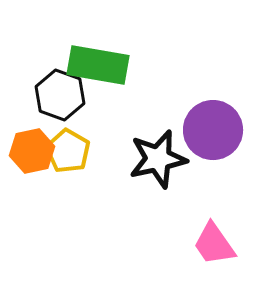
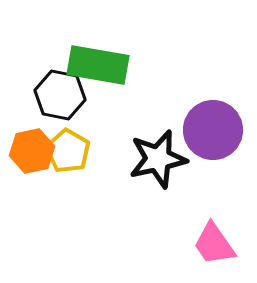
black hexagon: rotated 9 degrees counterclockwise
